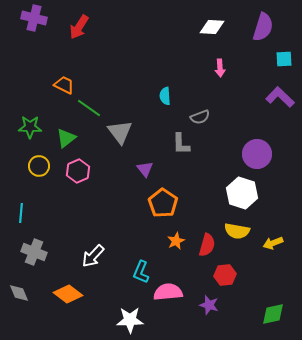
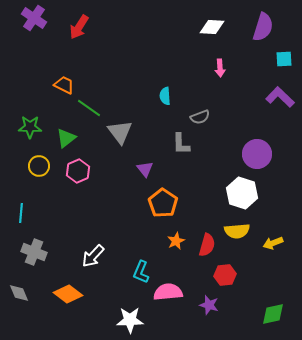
purple cross: rotated 20 degrees clockwise
yellow semicircle: rotated 15 degrees counterclockwise
